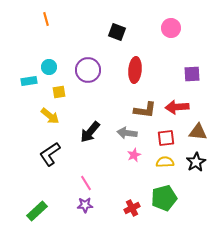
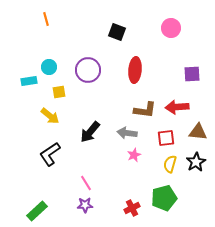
yellow semicircle: moved 5 px right, 2 px down; rotated 72 degrees counterclockwise
